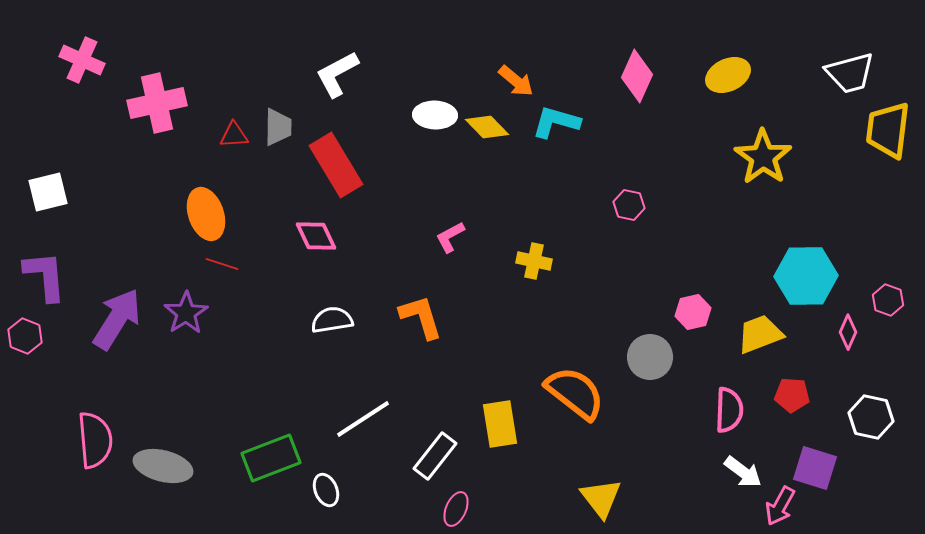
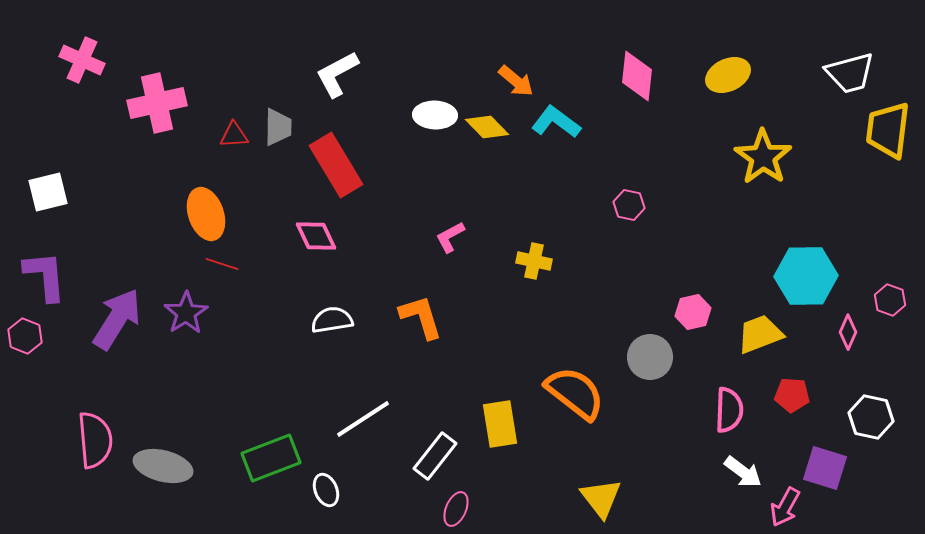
pink diamond at (637, 76): rotated 18 degrees counterclockwise
cyan L-shape at (556, 122): rotated 21 degrees clockwise
pink hexagon at (888, 300): moved 2 px right
purple square at (815, 468): moved 10 px right
pink arrow at (780, 506): moved 5 px right, 1 px down
